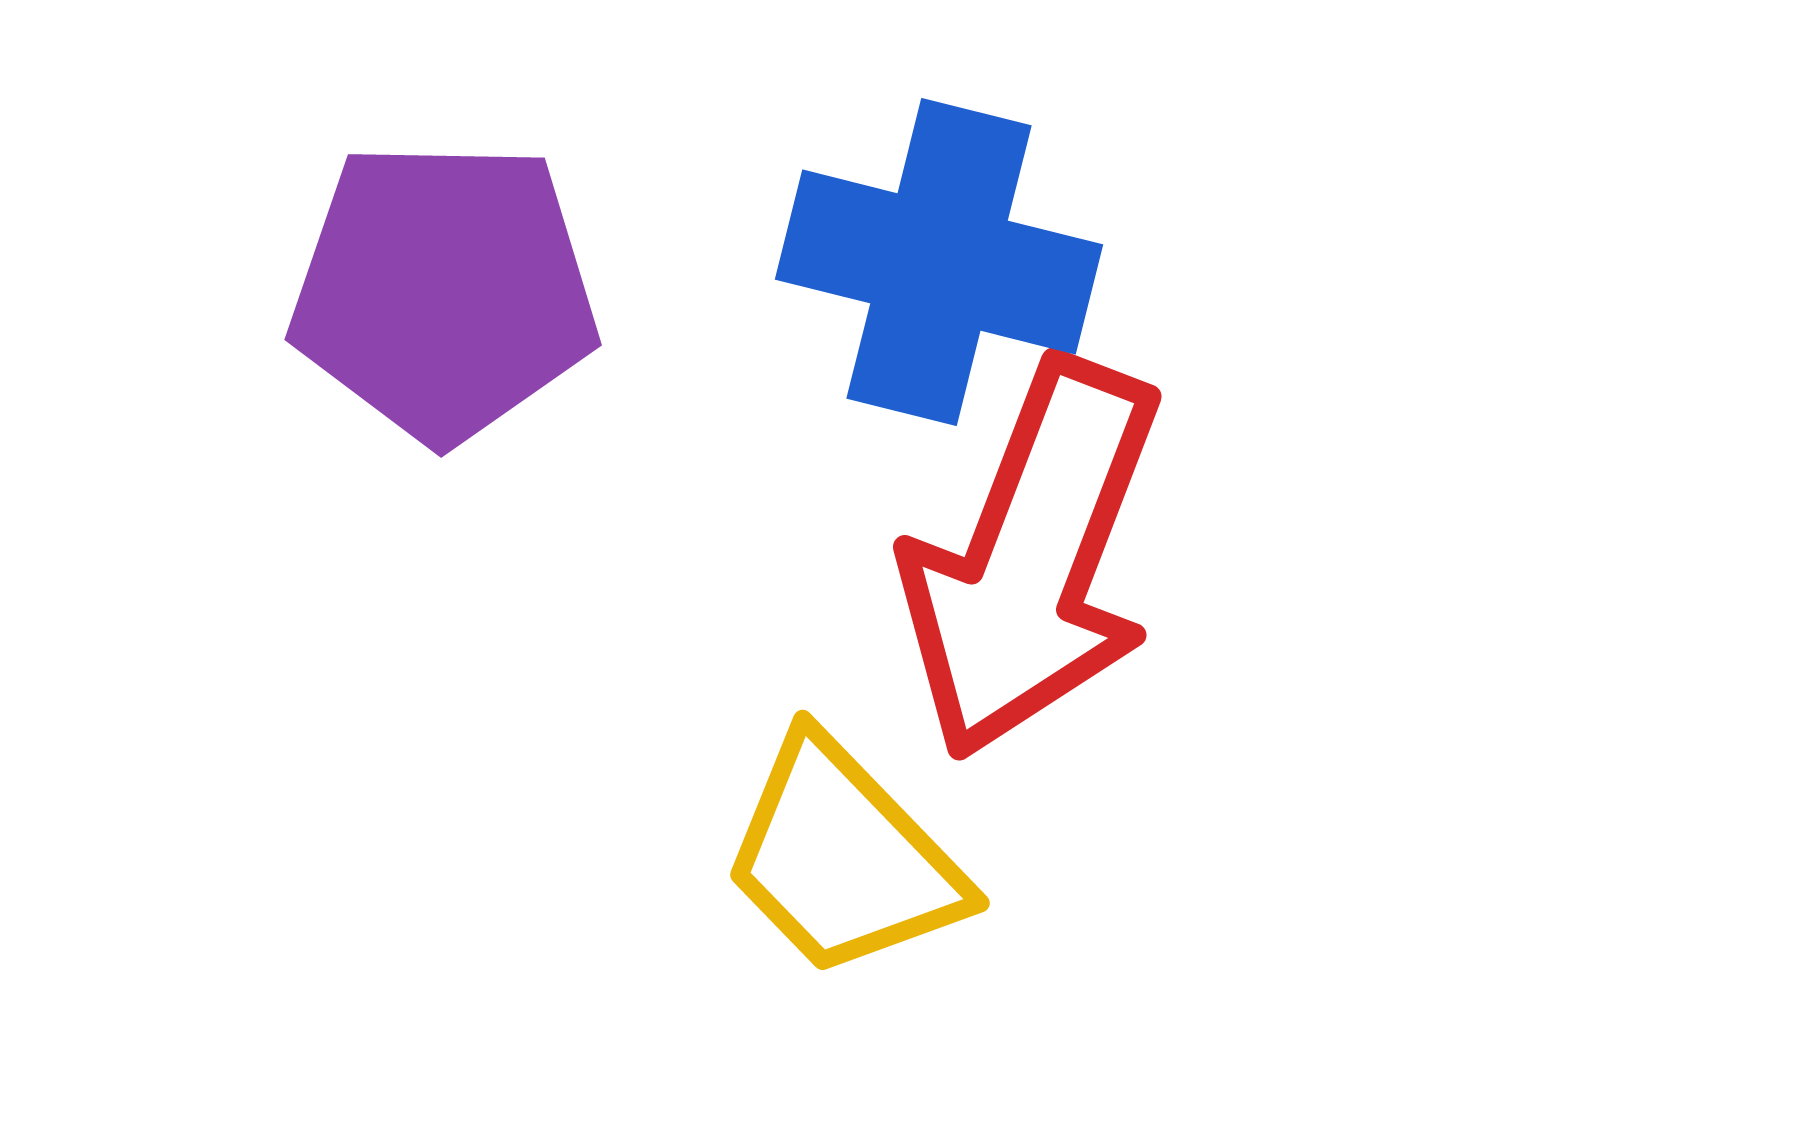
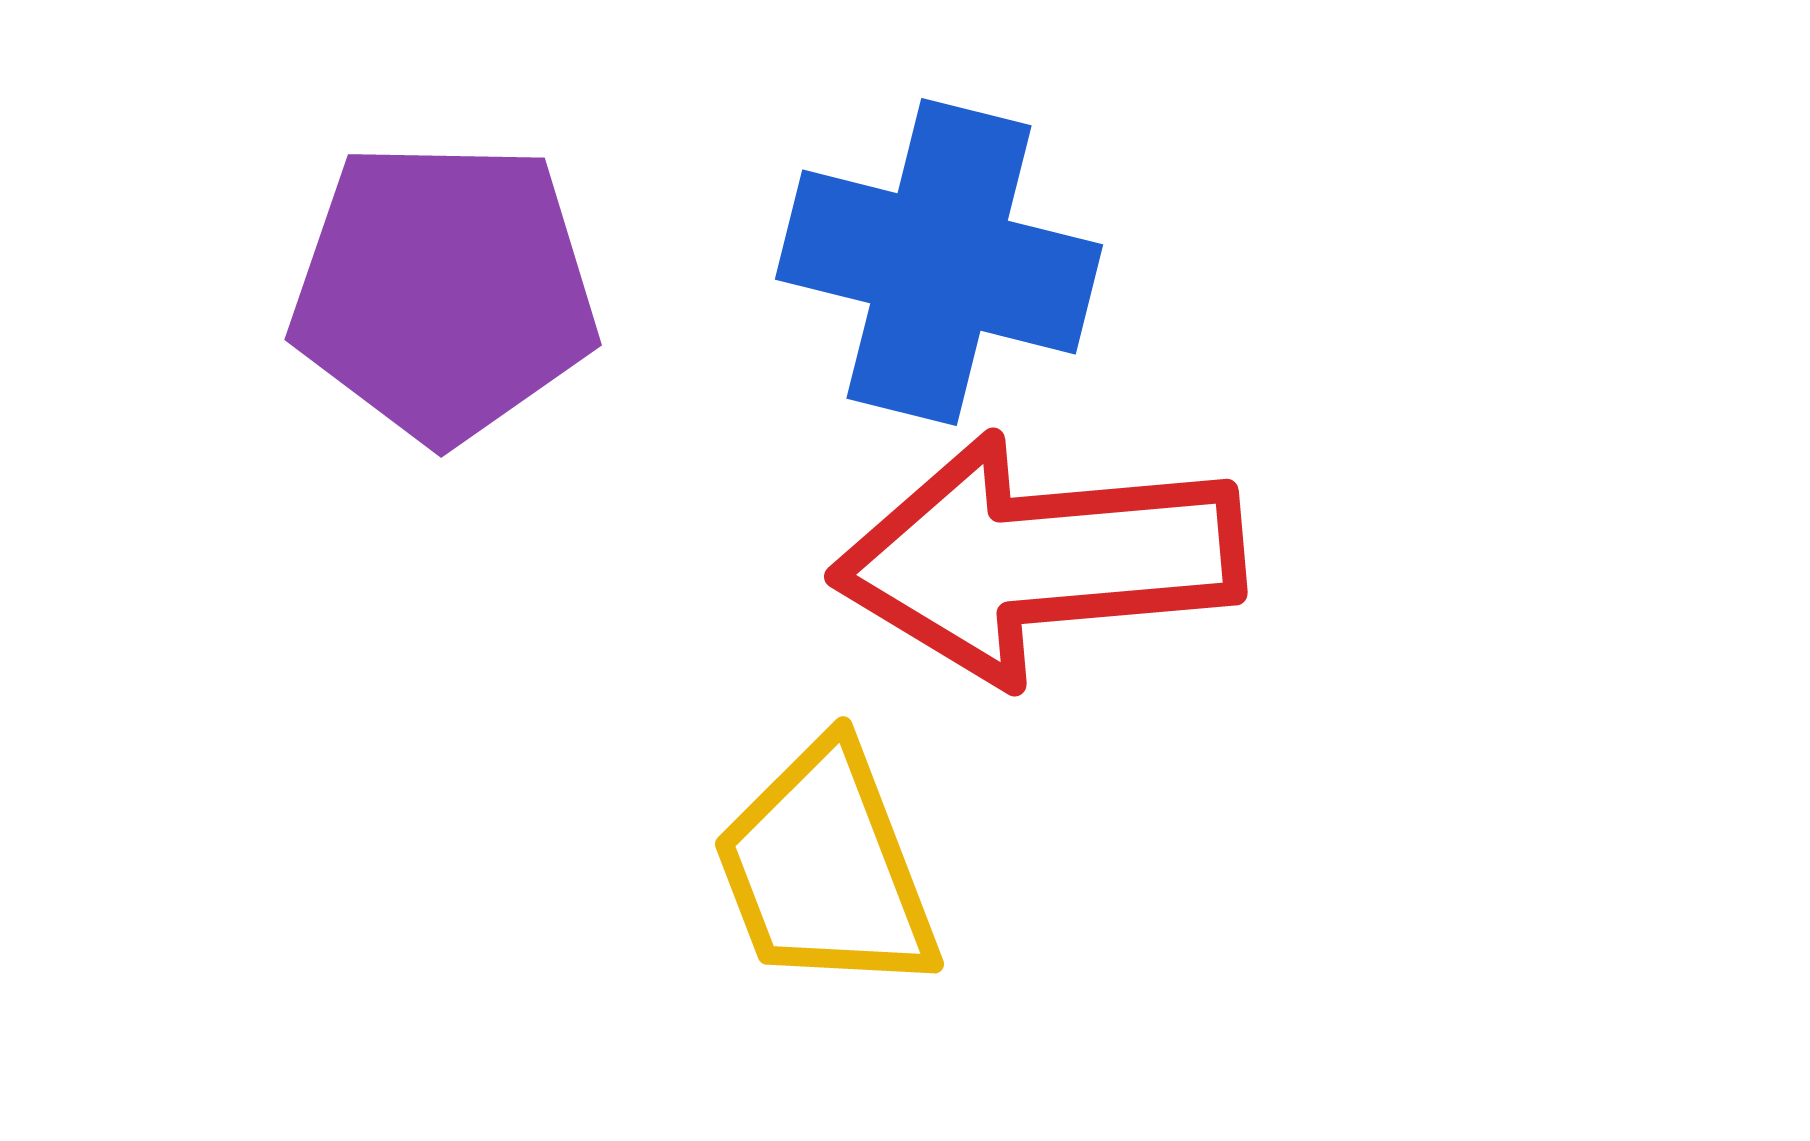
red arrow: moved 6 px right; rotated 64 degrees clockwise
yellow trapezoid: moved 17 px left, 11 px down; rotated 23 degrees clockwise
